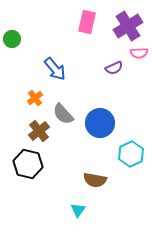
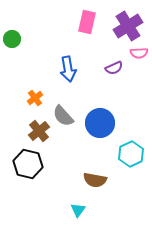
blue arrow: moved 13 px right; rotated 30 degrees clockwise
gray semicircle: moved 2 px down
